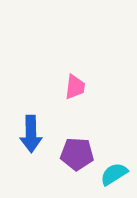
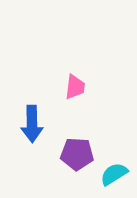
blue arrow: moved 1 px right, 10 px up
